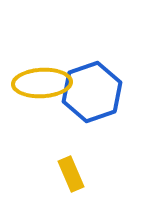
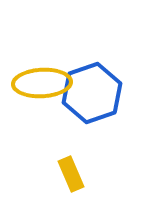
blue hexagon: moved 1 px down
